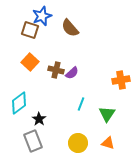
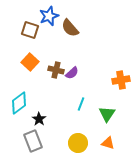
blue star: moved 7 px right
